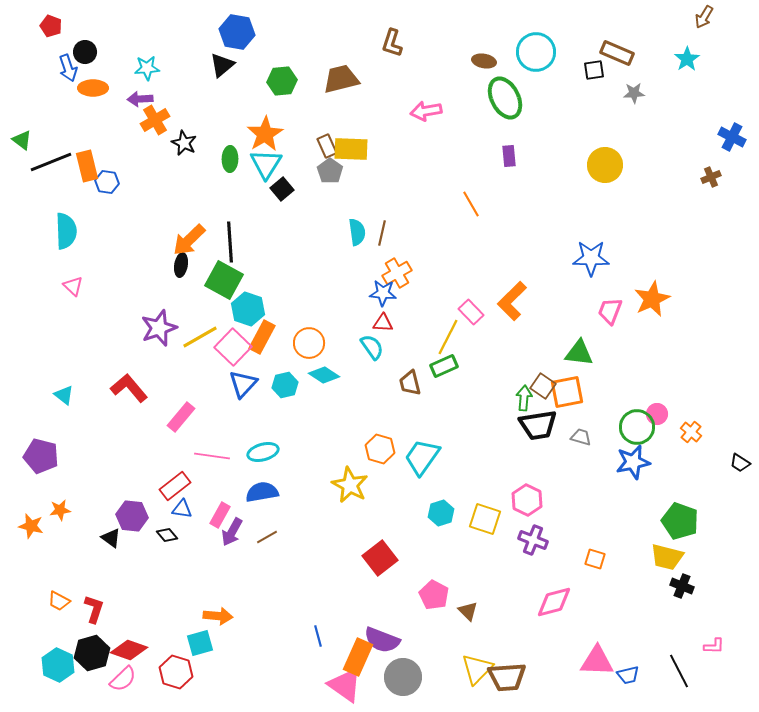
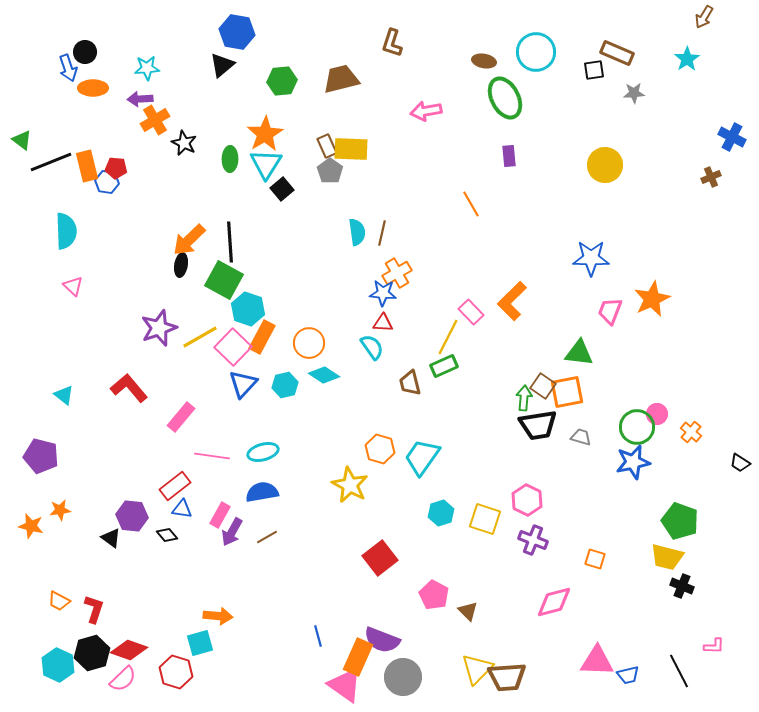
red pentagon at (51, 26): moved 65 px right, 142 px down; rotated 15 degrees counterclockwise
